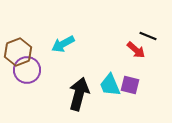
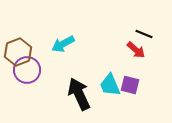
black line: moved 4 px left, 2 px up
black arrow: rotated 40 degrees counterclockwise
